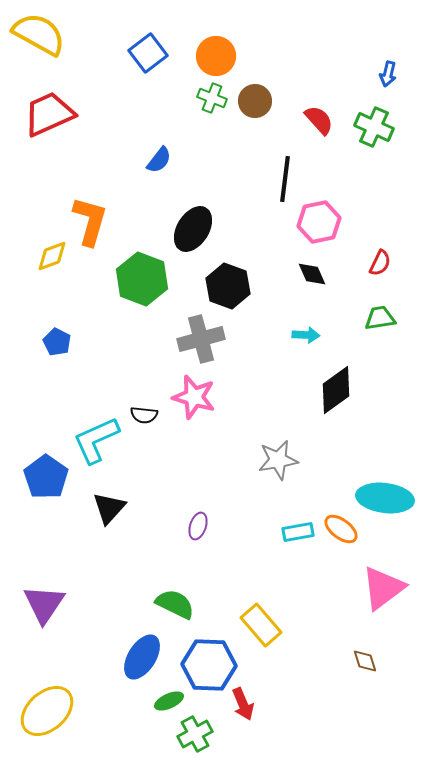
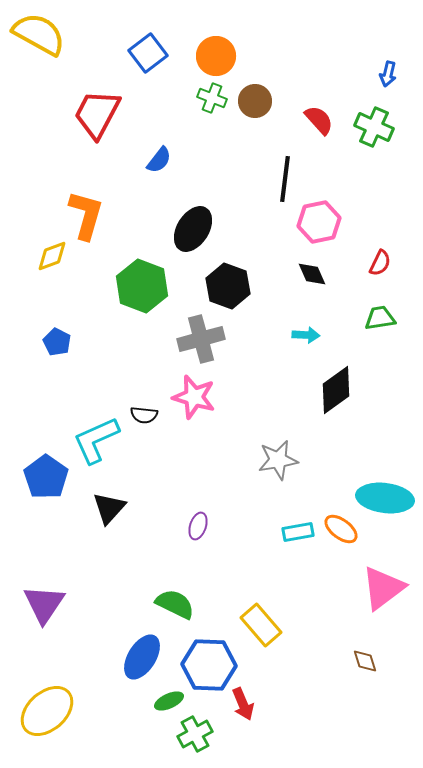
red trapezoid at (49, 114): moved 48 px right; rotated 38 degrees counterclockwise
orange L-shape at (90, 221): moved 4 px left, 6 px up
green hexagon at (142, 279): moved 7 px down
